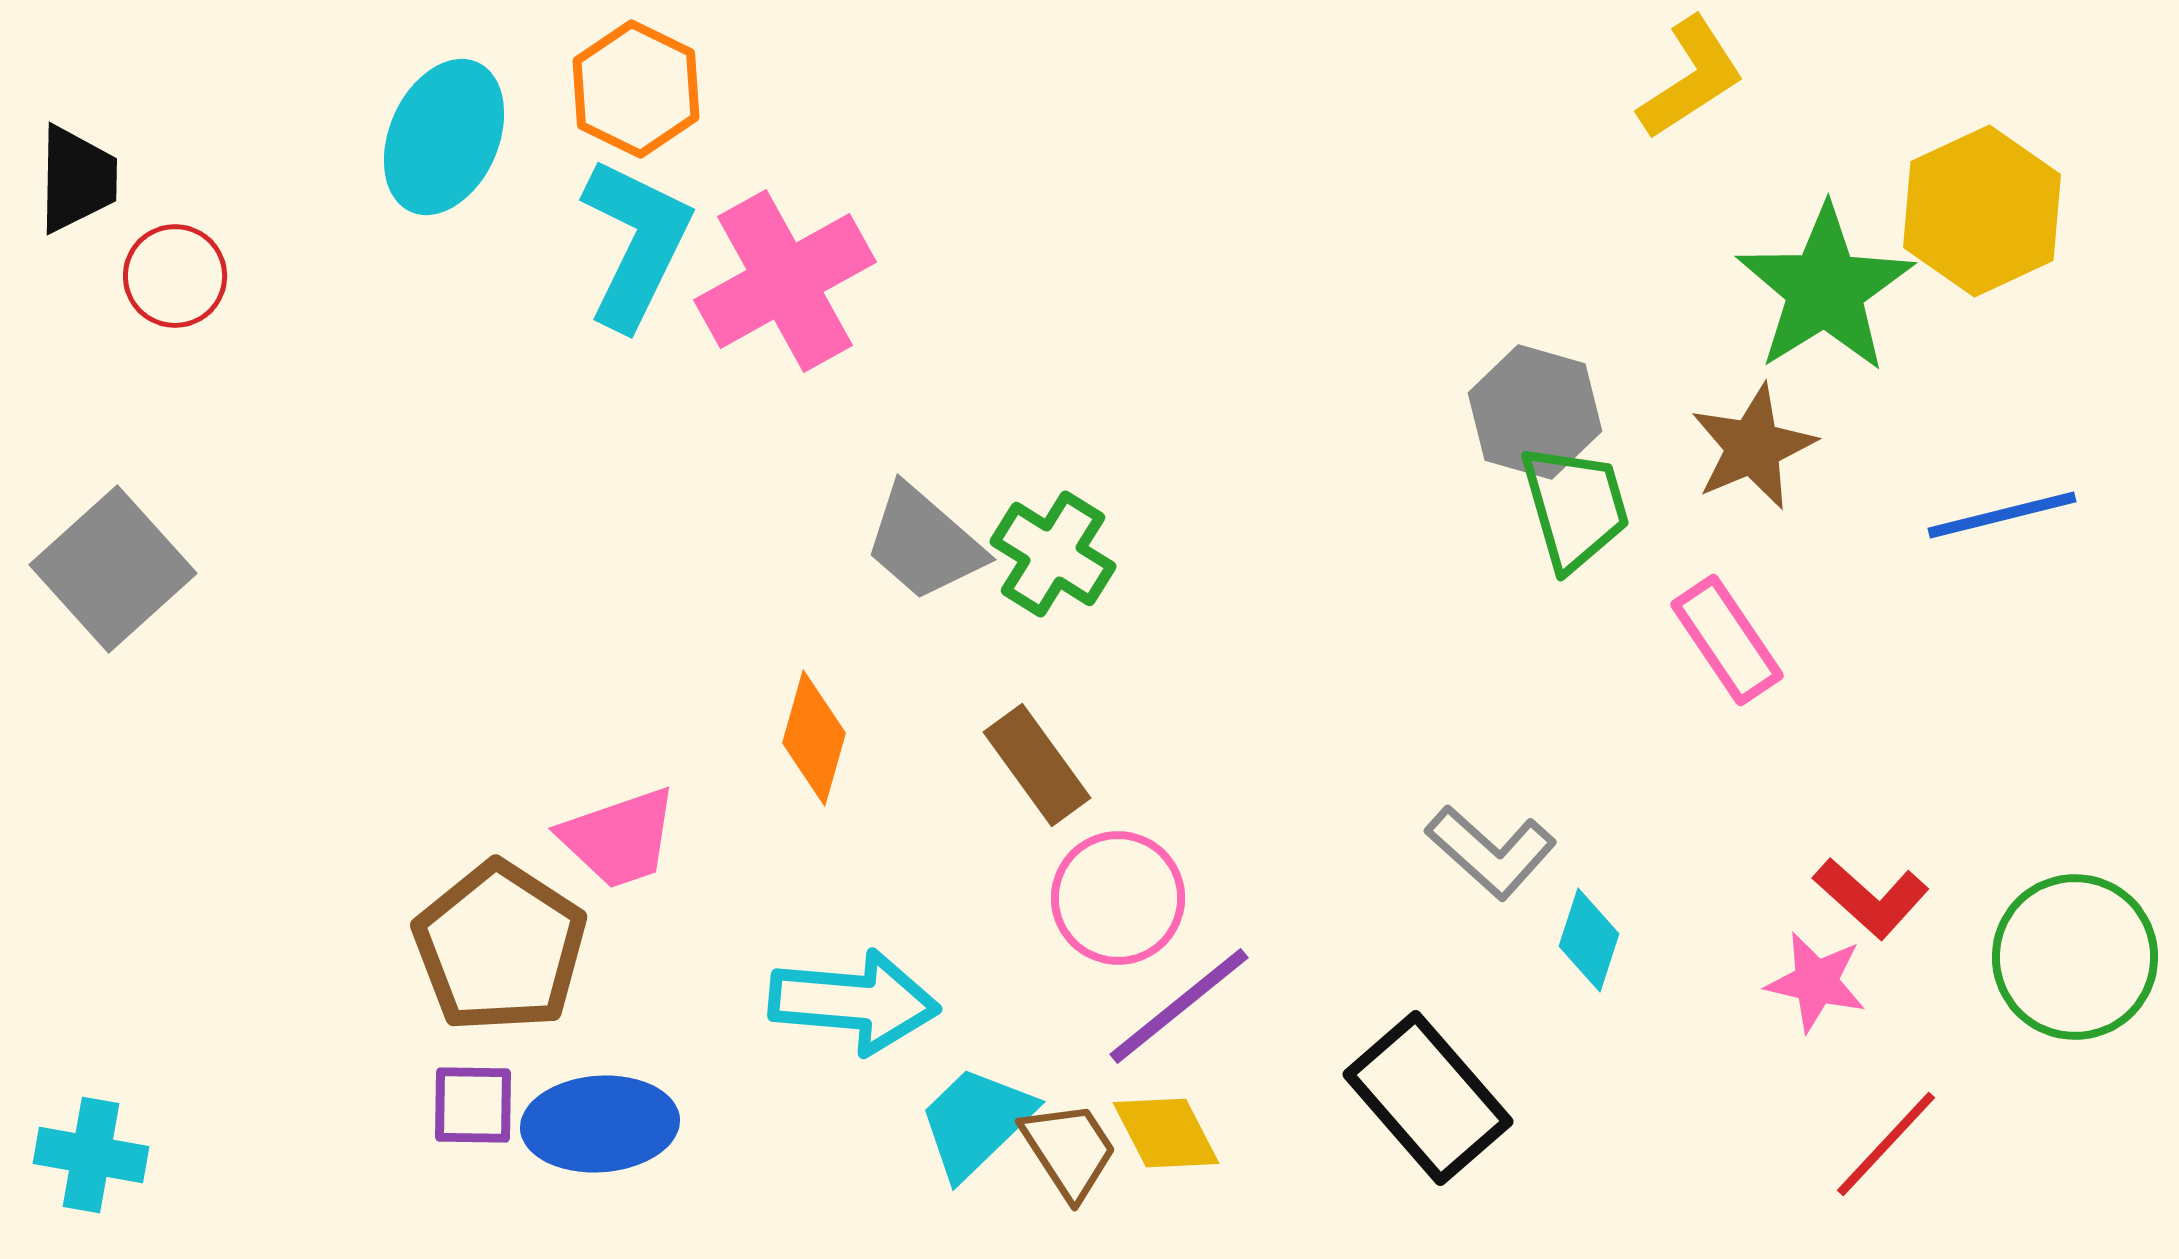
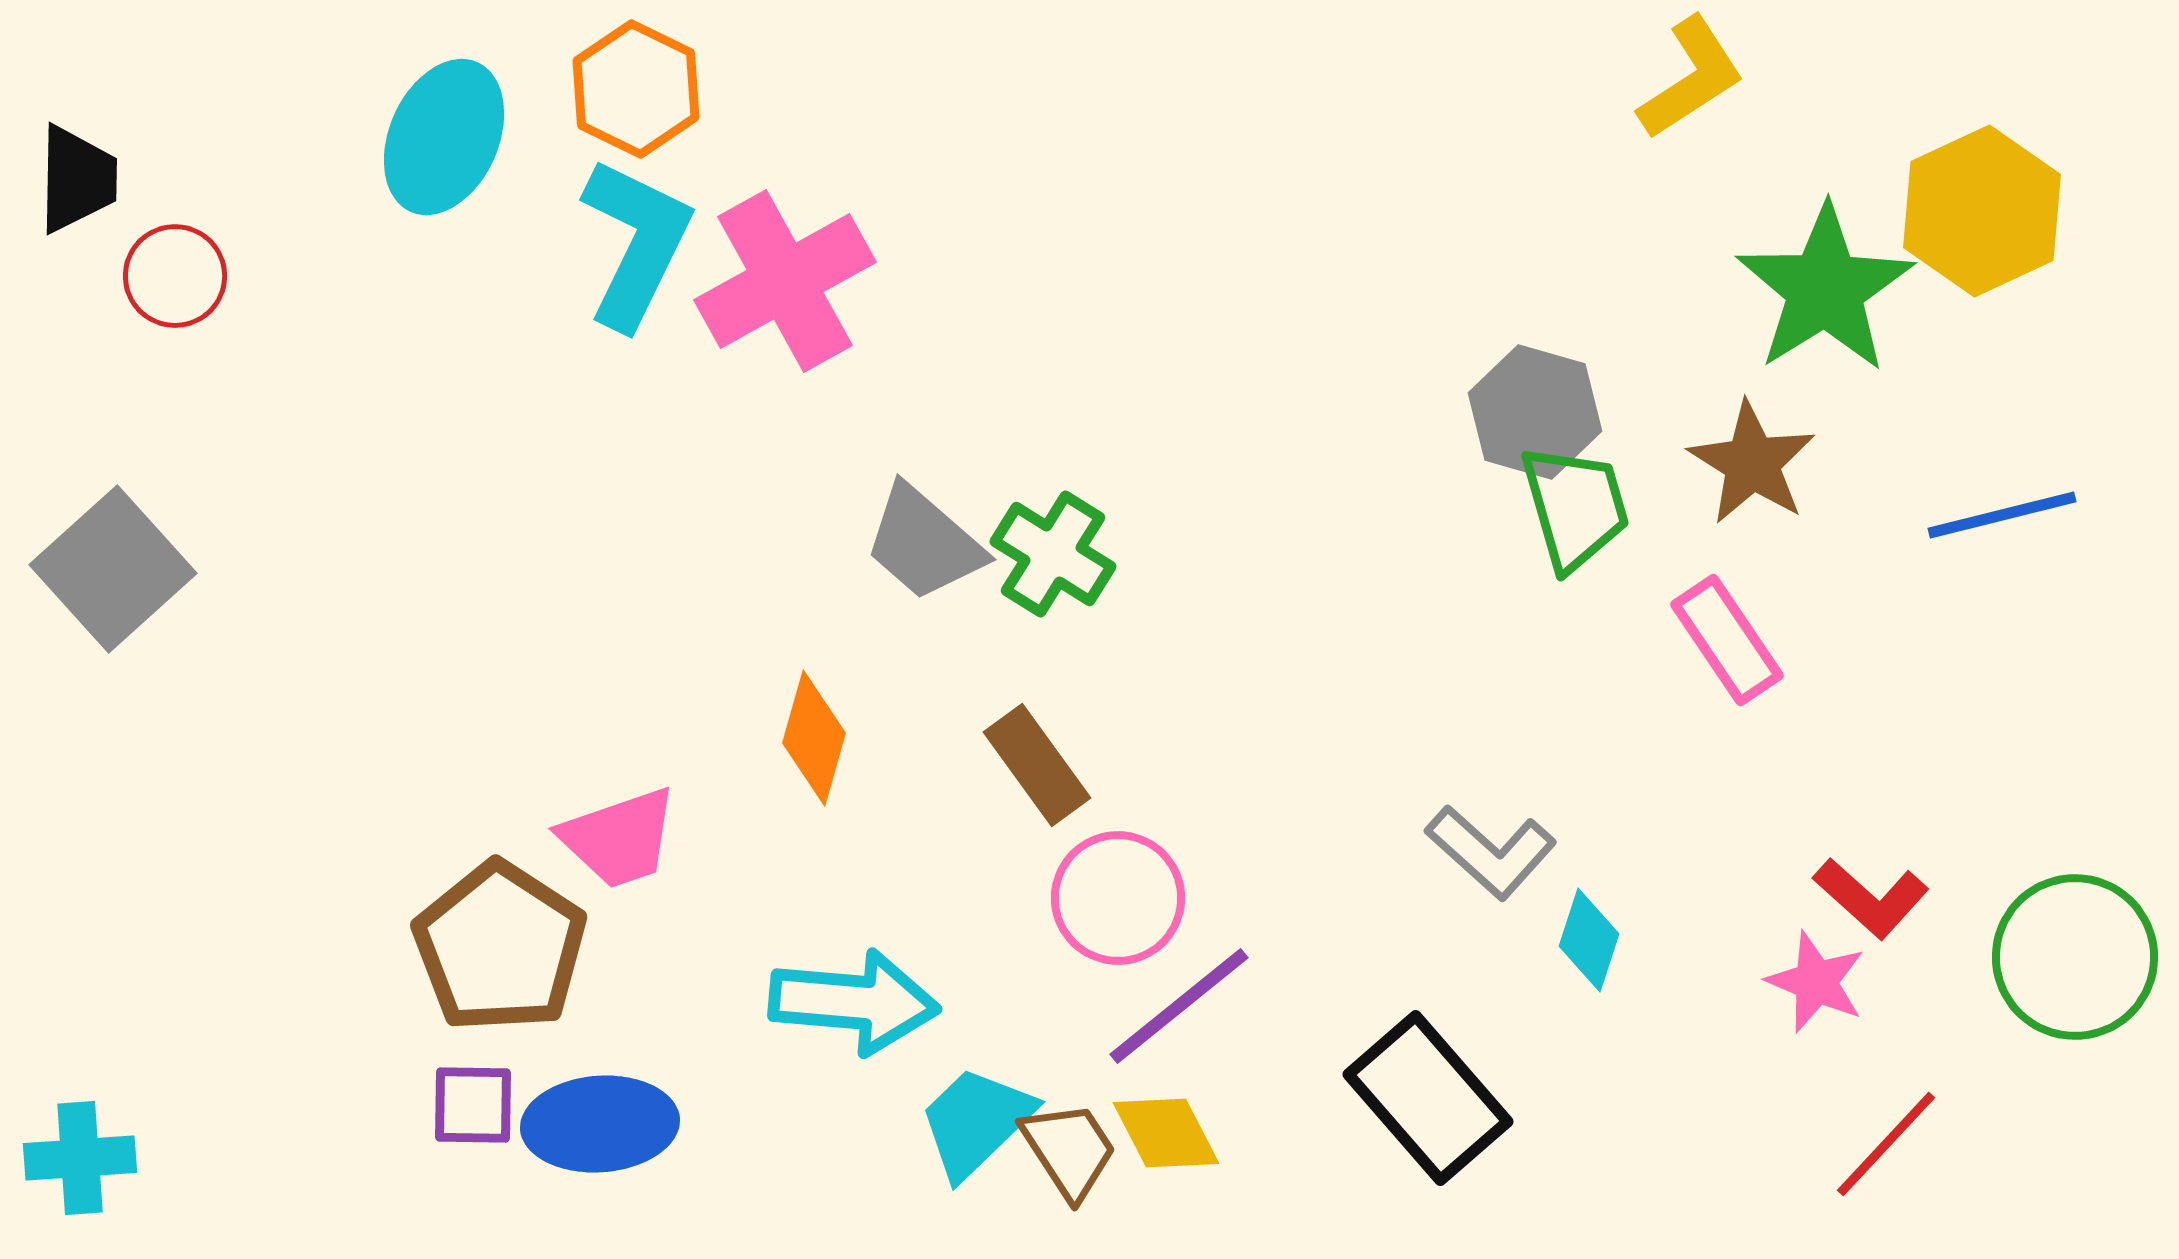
brown star: moved 1 px left, 16 px down; rotated 17 degrees counterclockwise
pink star: rotated 10 degrees clockwise
cyan cross: moved 11 px left, 3 px down; rotated 14 degrees counterclockwise
